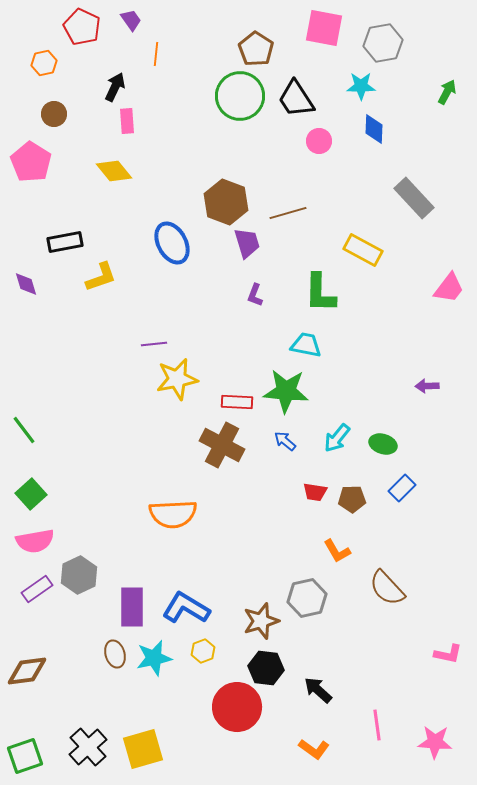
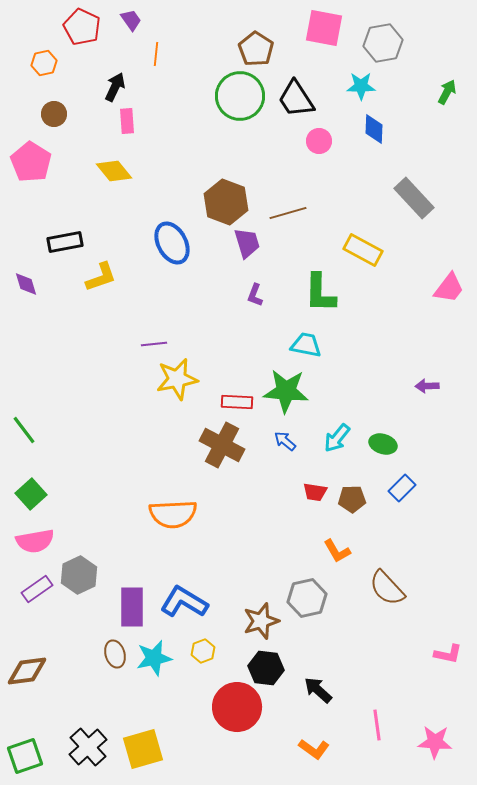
blue L-shape at (186, 608): moved 2 px left, 6 px up
